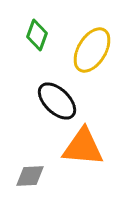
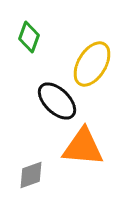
green diamond: moved 8 px left, 2 px down
yellow ellipse: moved 14 px down
gray diamond: moved 1 px right, 1 px up; rotated 16 degrees counterclockwise
